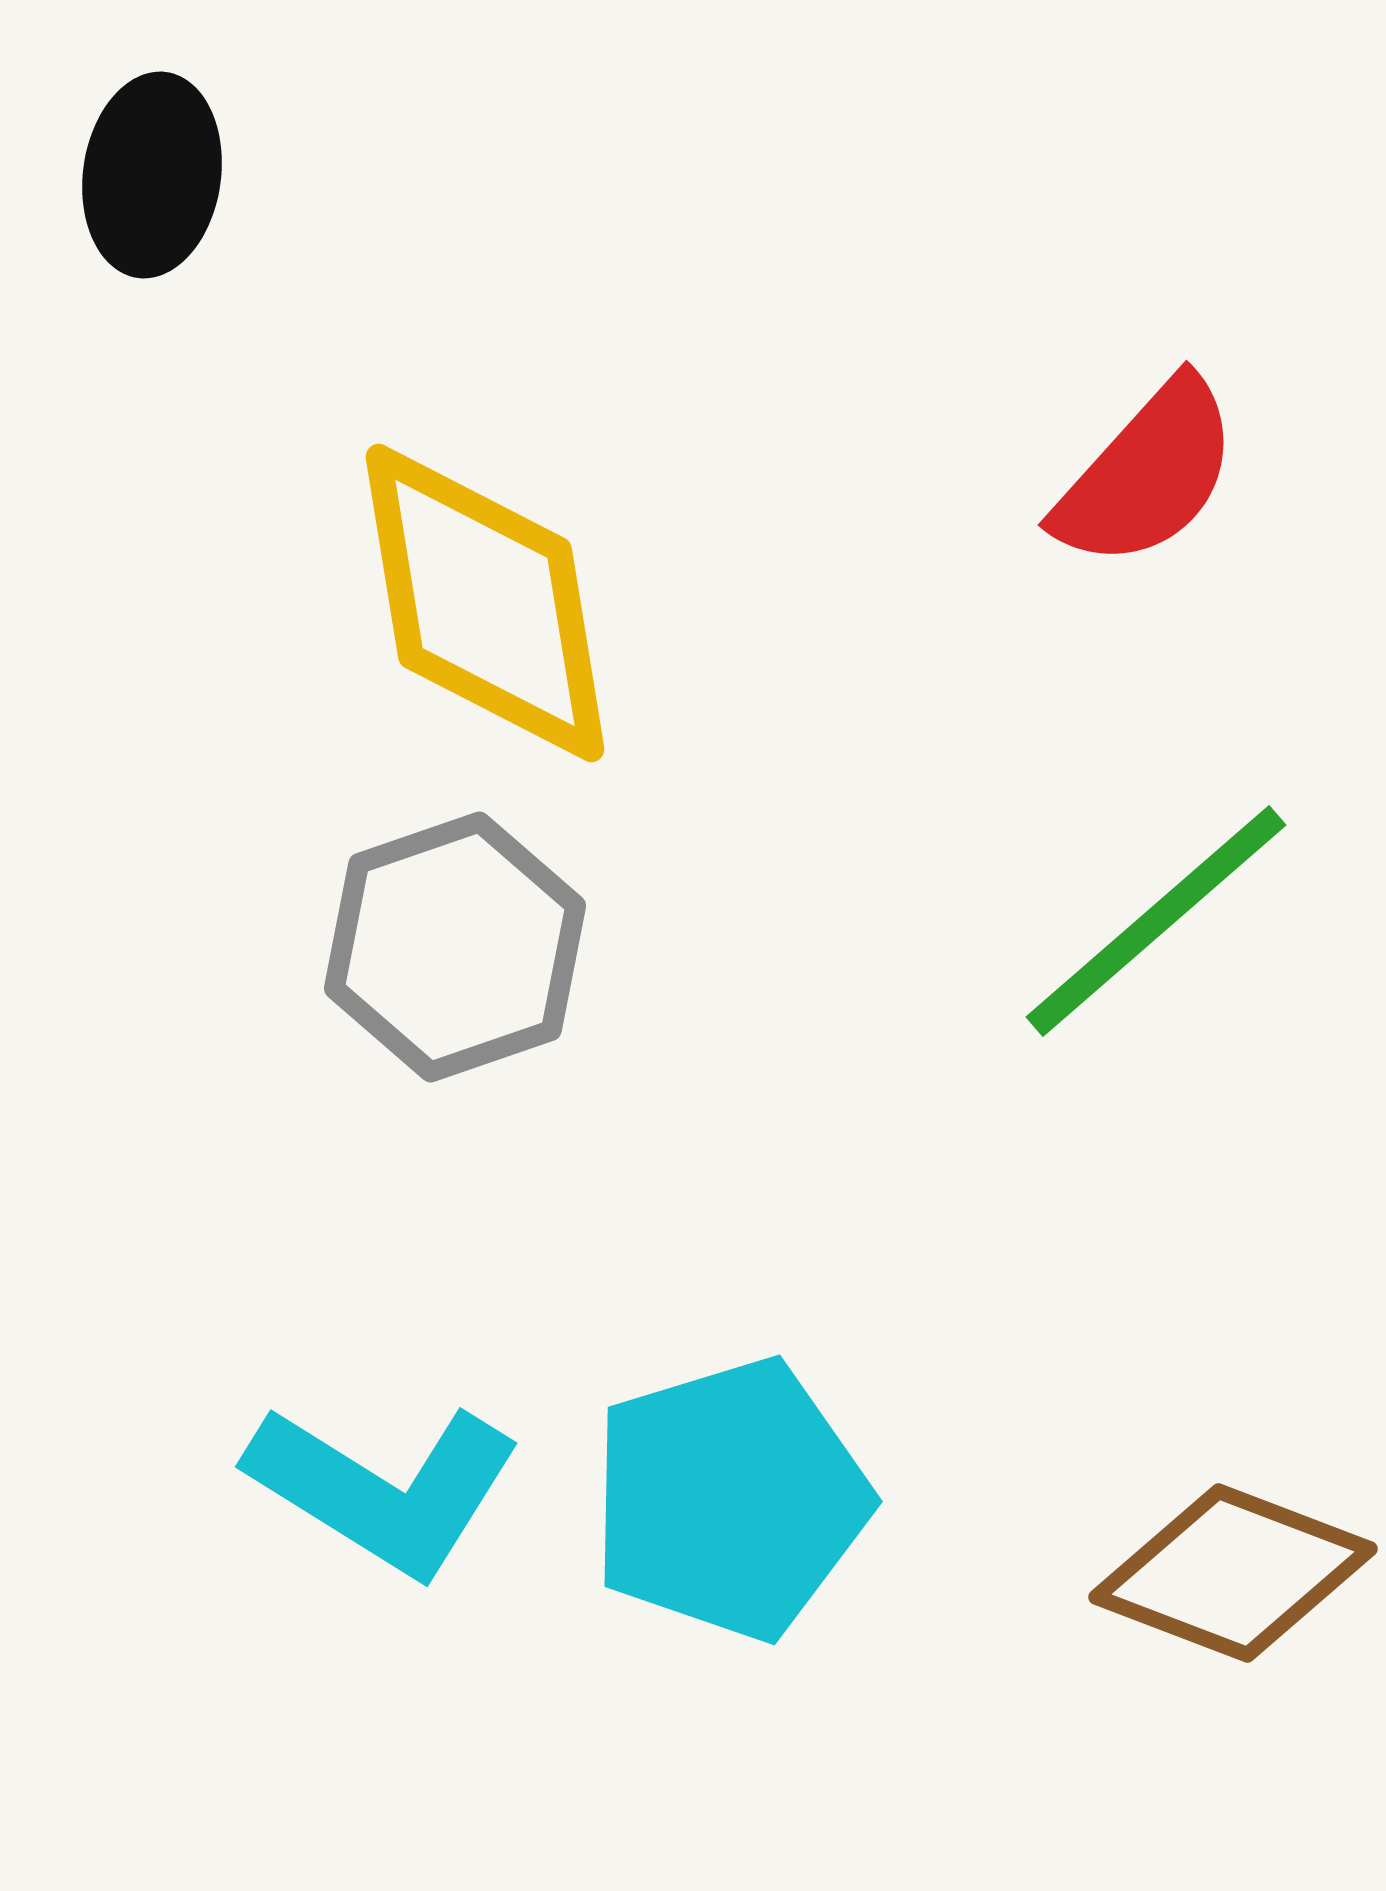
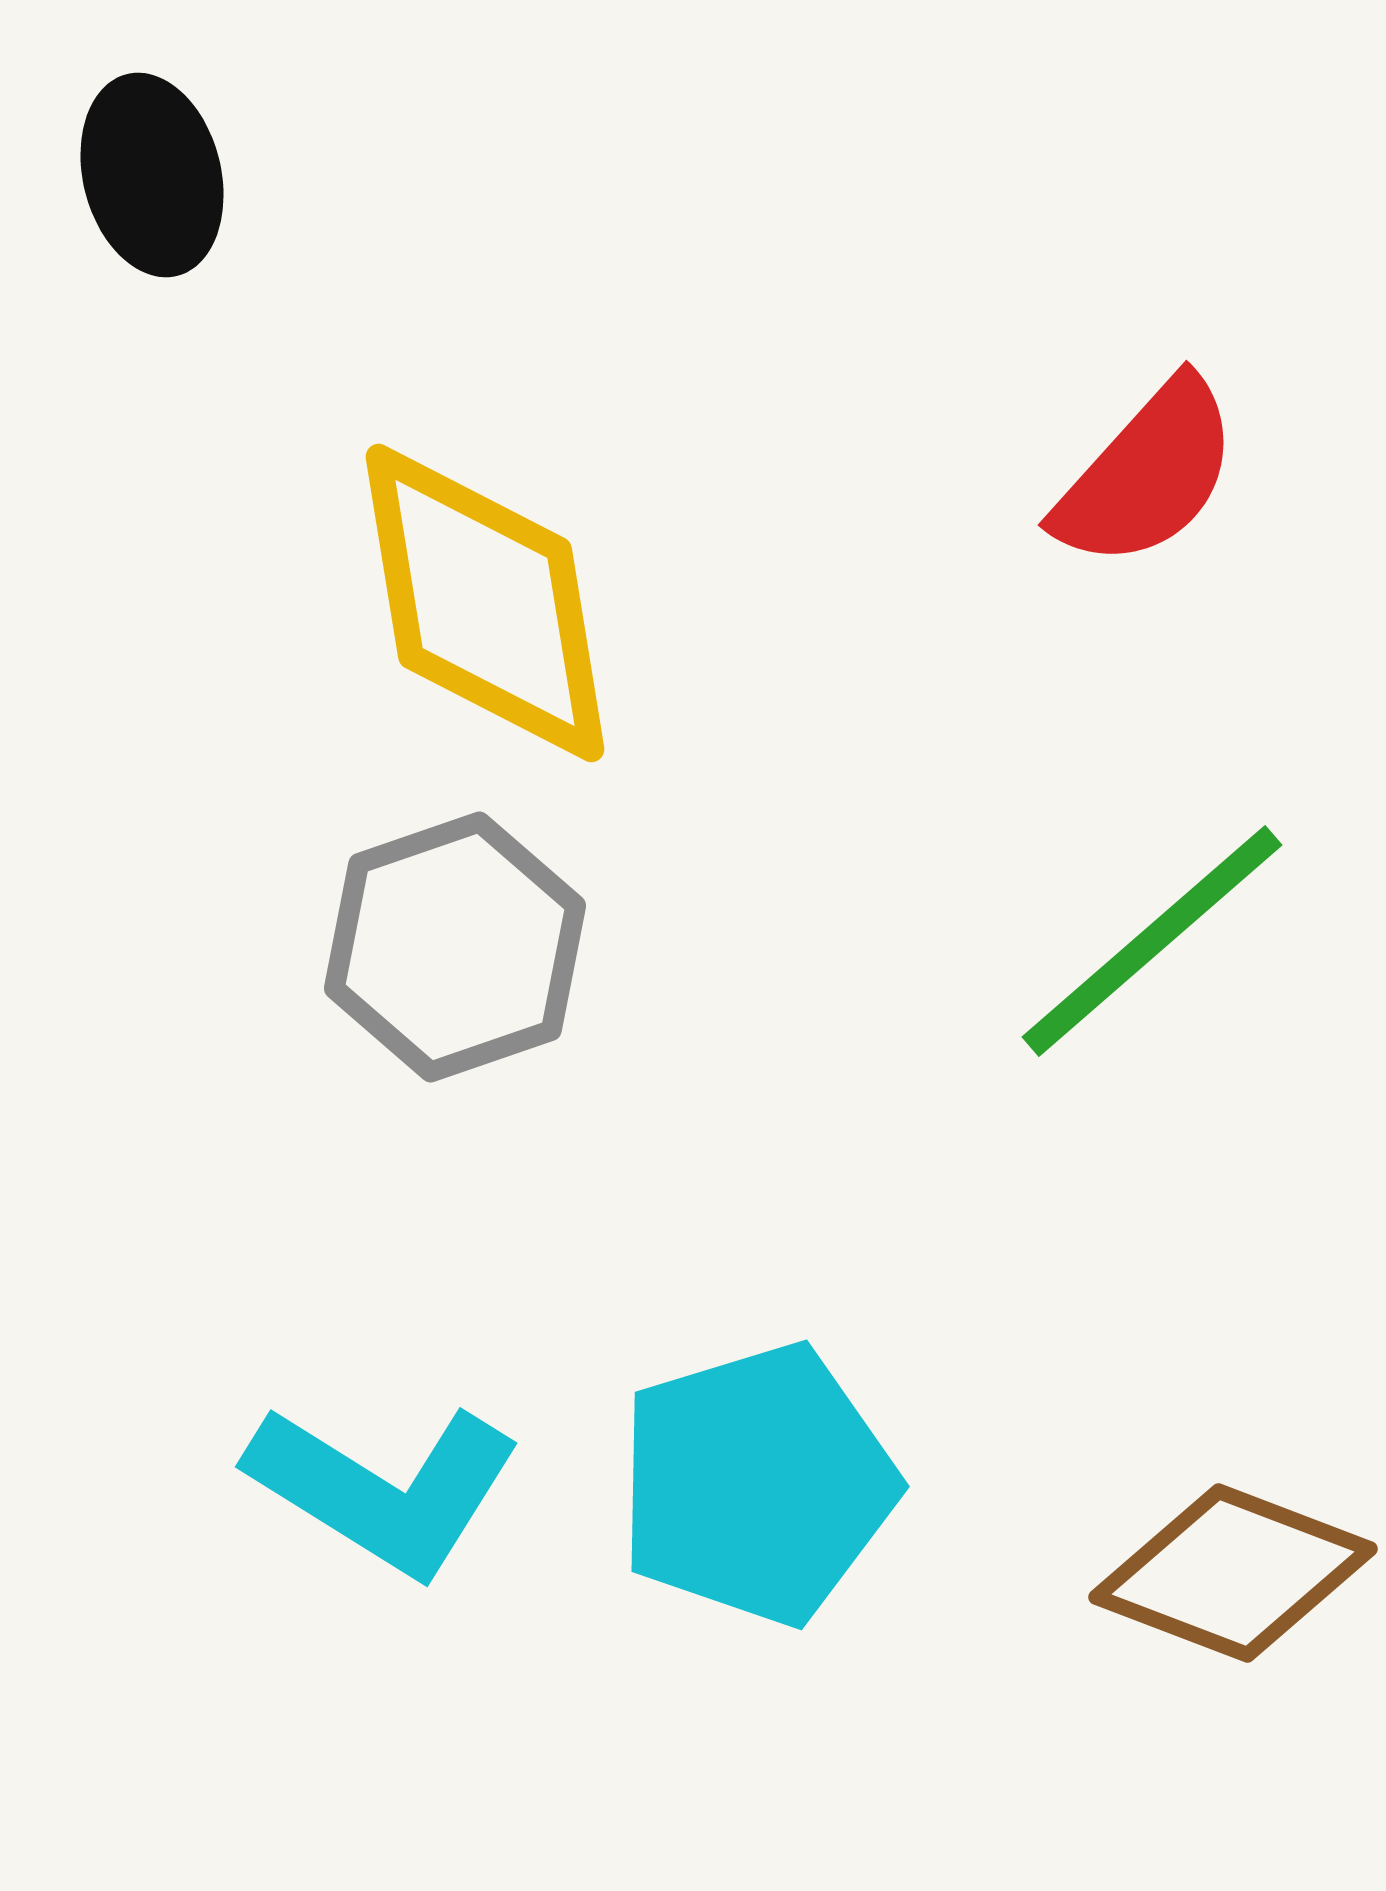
black ellipse: rotated 22 degrees counterclockwise
green line: moved 4 px left, 20 px down
cyan pentagon: moved 27 px right, 15 px up
